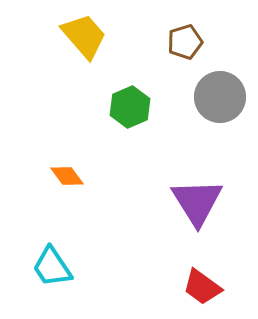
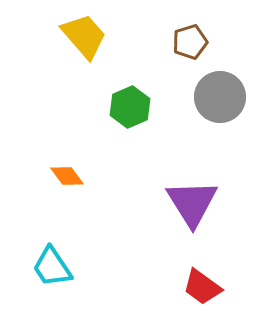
brown pentagon: moved 5 px right
purple triangle: moved 5 px left, 1 px down
